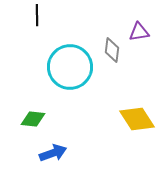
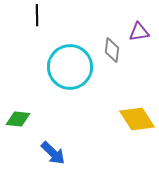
green diamond: moved 15 px left
blue arrow: rotated 64 degrees clockwise
